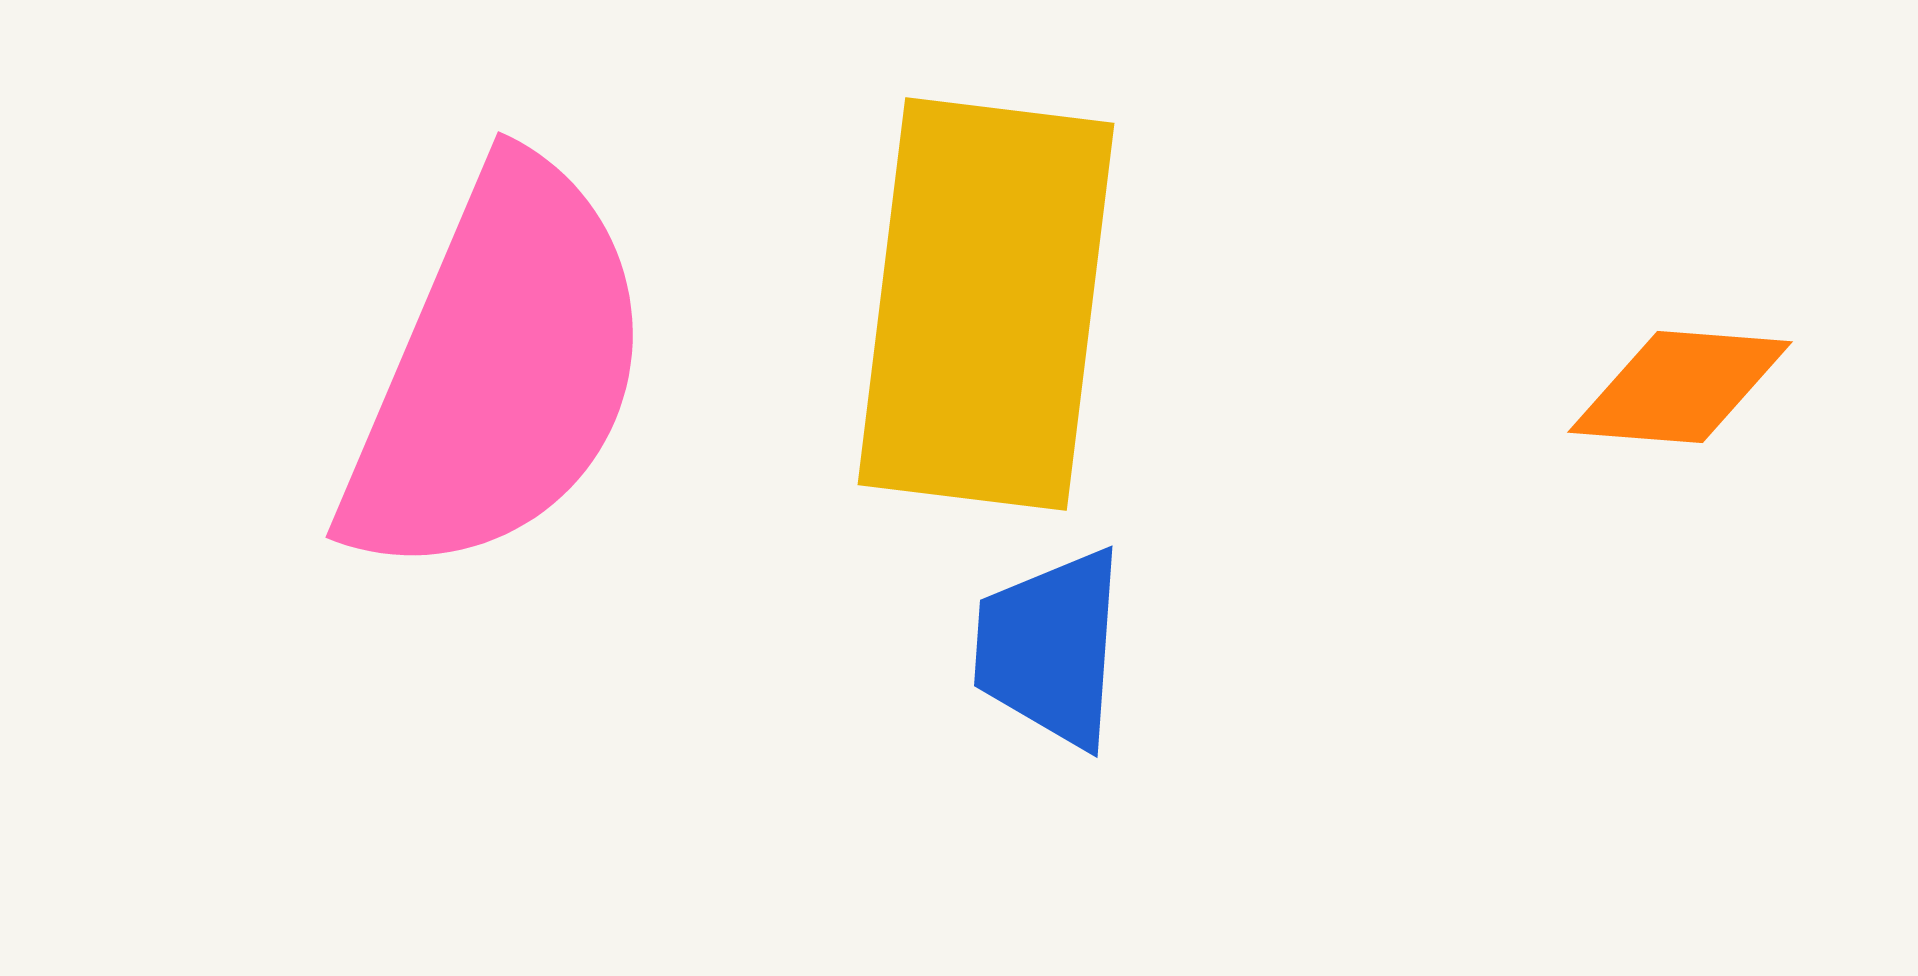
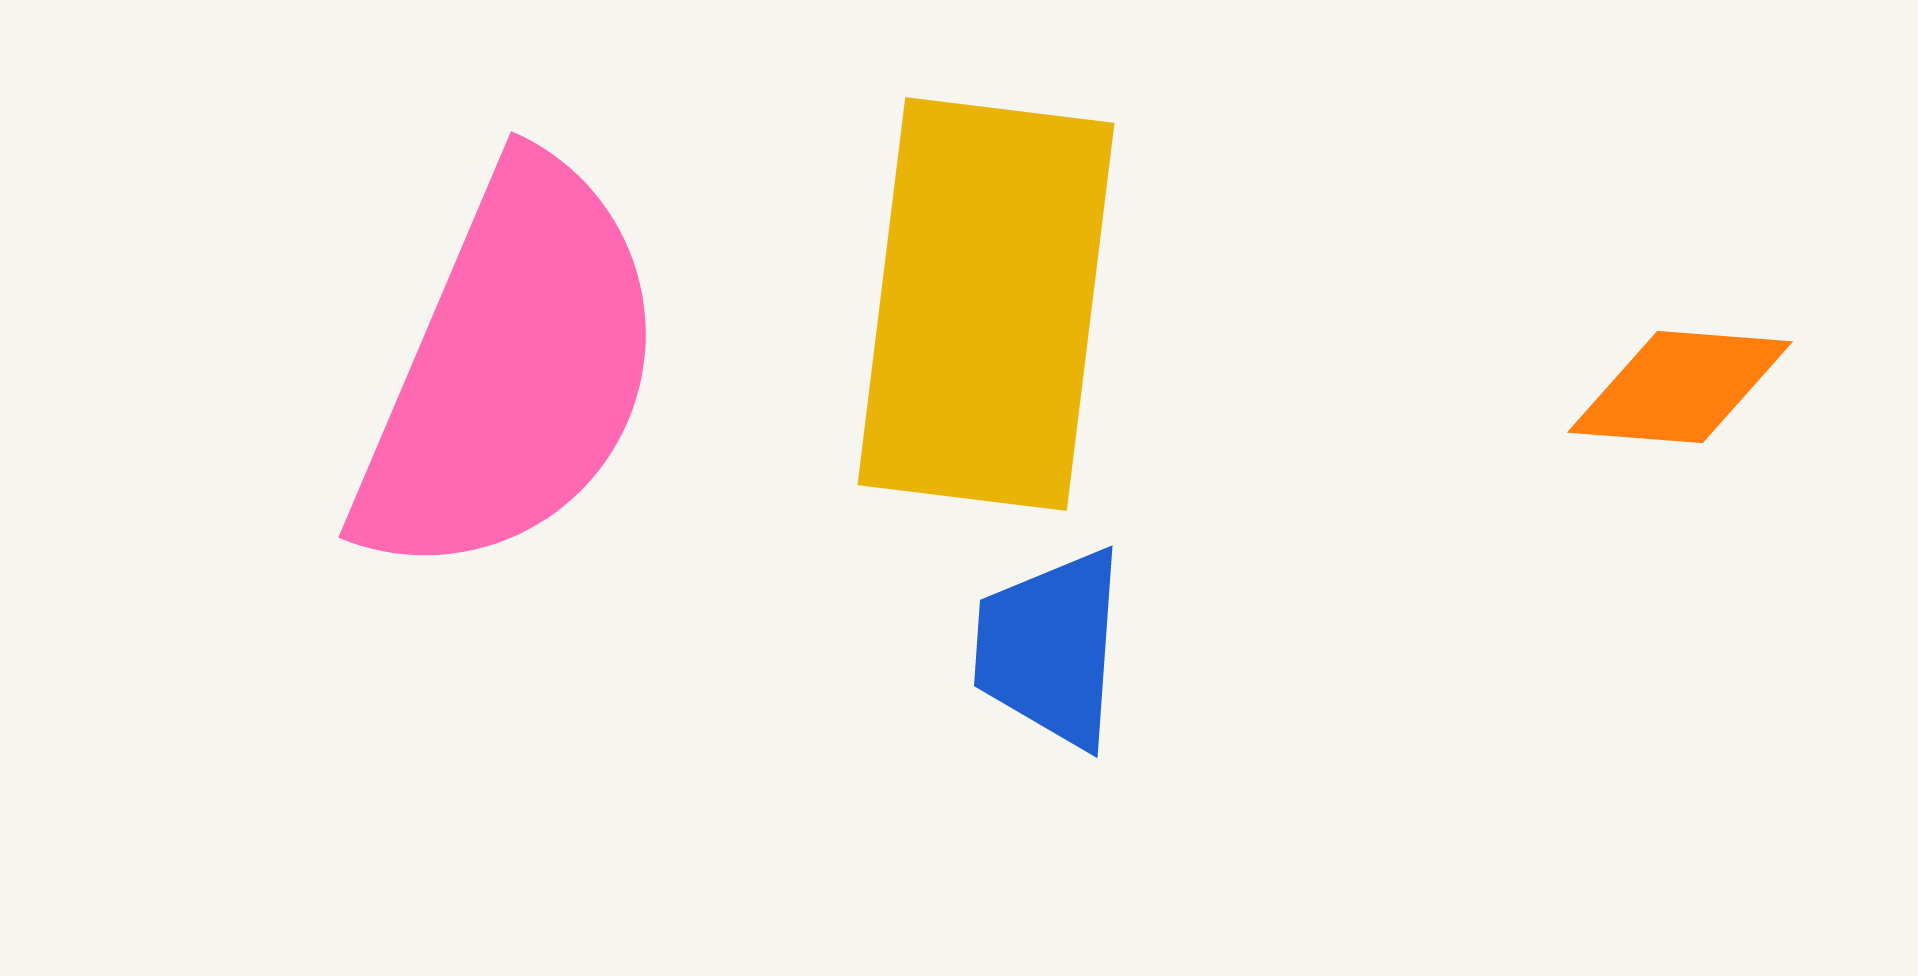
pink semicircle: moved 13 px right
